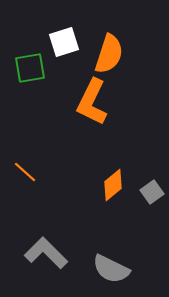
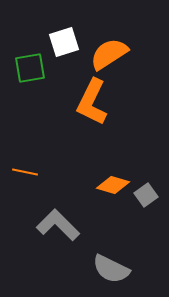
orange semicircle: rotated 141 degrees counterclockwise
orange line: rotated 30 degrees counterclockwise
orange diamond: rotated 56 degrees clockwise
gray square: moved 6 px left, 3 px down
gray L-shape: moved 12 px right, 28 px up
